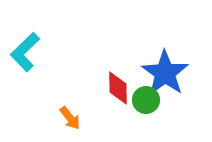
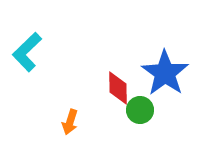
cyan L-shape: moved 2 px right
green circle: moved 6 px left, 10 px down
orange arrow: moved 4 px down; rotated 55 degrees clockwise
